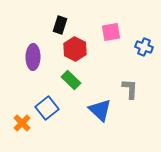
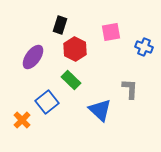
purple ellipse: rotated 35 degrees clockwise
blue square: moved 6 px up
orange cross: moved 3 px up
